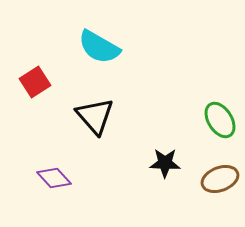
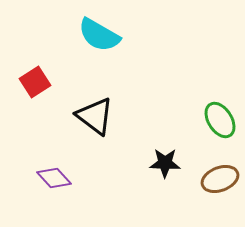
cyan semicircle: moved 12 px up
black triangle: rotated 12 degrees counterclockwise
